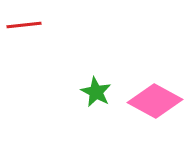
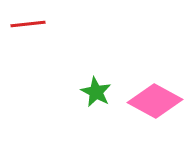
red line: moved 4 px right, 1 px up
